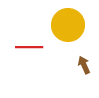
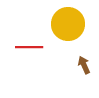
yellow circle: moved 1 px up
